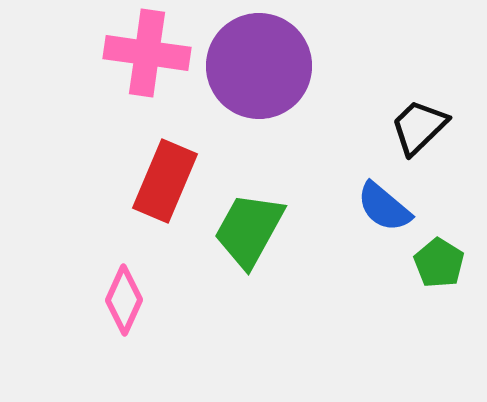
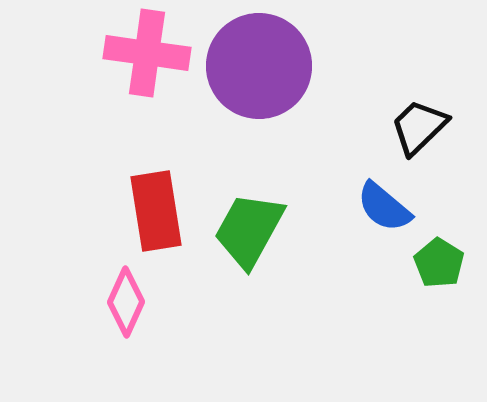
red rectangle: moved 9 px left, 30 px down; rotated 32 degrees counterclockwise
pink diamond: moved 2 px right, 2 px down
